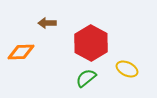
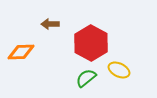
brown arrow: moved 3 px right, 1 px down
yellow ellipse: moved 8 px left, 1 px down
